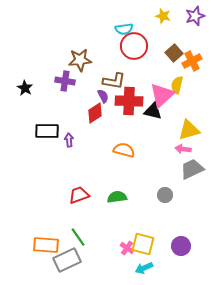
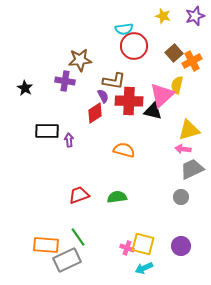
gray circle: moved 16 px right, 2 px down
pink cross: rotated 16 degrees counterclockwise
